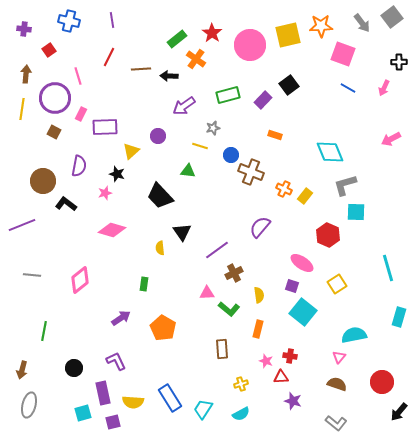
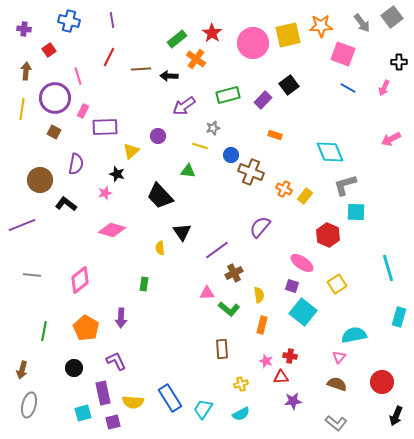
pink circle at (250, 45): moved 3 px right, 2 px up
brown arrow at (26, 74): moved 3 px up
pink rectangle at (81, 114): moved 2 px right, 3 px up
purple semicircle at (79, 166): moved 3 px left, 2 px up
brown circle at (43, 181): moved 3 px left, 1 px up
purple arrow at (121, 318): rotated 126 degrees clockwise
orange pentagon at (163, 328): moved 77 px left
orange rectangle at (258, 329): moved 4 px right, 4 px up
purple star at (293, 401): rotated 24 degrees counterclockwise
black arrow at (399, 412): moved 3 px left, 4 px down; rotated 18 degrees counterclockwise
